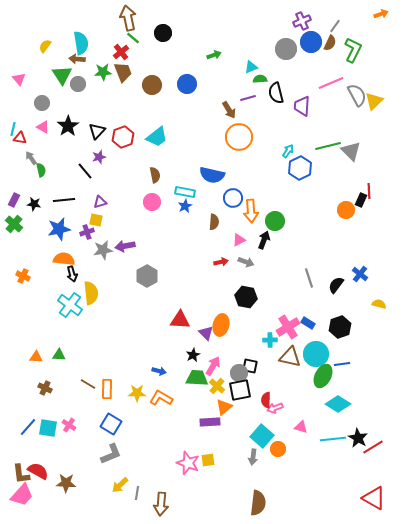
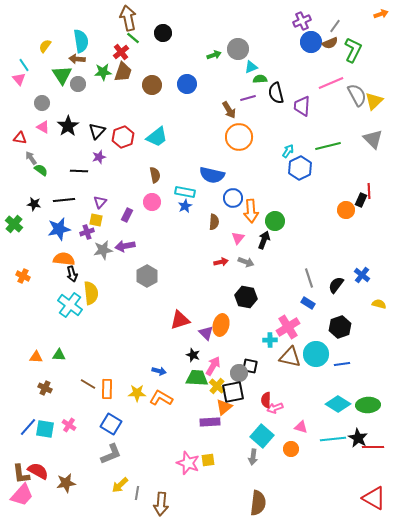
cyan semicircle at (81, 43): moved 2 px up
brown semicircle at (330, 43): rotated 42 degrees clockwise
gray circle at (286, 49): moved 48 px left
brown trapezoid at (123, 72): rotated 40 degrees clockwise
cyan line at (13, 129): moved 11 px right, 64 px up; rotated 48 degrees counterclockwise
gray triangle at (351, 151): moved 22 px right, 12 px up
green semicircle at (41, 170): rotated 40 degrees counterclockwise
black line at (85, 171): moved 6 px left; rotated 48 degrees counterclockwise
purple rectangle at (14, 200): moved 113 px right, 15 px down
purple triangle at (100, 202): rotated 32 degrees counterclockwise
pink triangle at (239, 240): moved 1 px left, 2 px up; rotated 24 degrees counterclockwise
blue cross at (360, 274): moved 2 px right, 1 px down
red triangle at (180, 320): rotated 20 degrees counterclockwise
blue rectangle at (308, 323): moved 20 px up
black star at (193, 355): rotated 24 degrees counterclockwise
green ellipse at (323, 376): moved 45 px right, 29 px down; rotated 60 degrees clockwise
black square at (240, 390): moved 7 px left, 2 px down
cyan square at (48, 428): moved 3 px left, 1 px down
red line at (373, 447): rotated 30 degrees clockwise
orange circle at (278, 449): moved 13 px right
brown star at (66, 483): rotated 12 degrees counterclockwise
